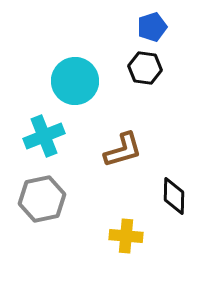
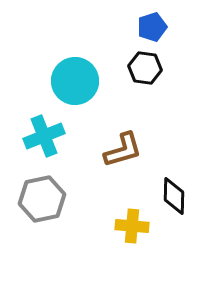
yellow cross: moved 6 px right, 10 px up
